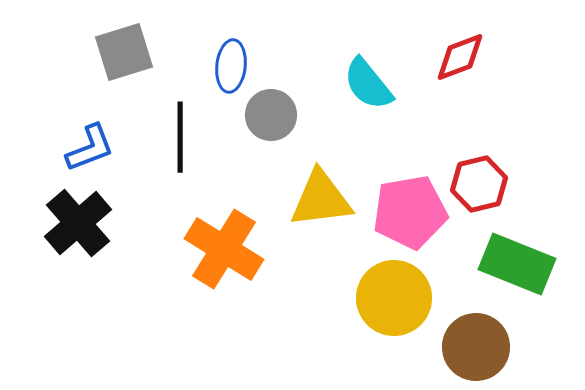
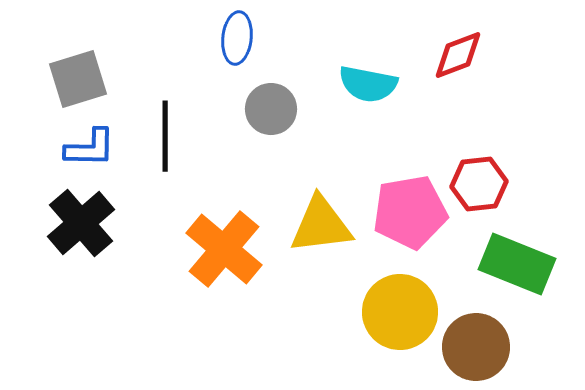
gray square: moved 46 px left, 27 px down
red diamond: moved 2 px left, 2 px up
blue ellipse: moved 6 px right, 28 px up
cyan semicircle: rotated 40 degrees counterclockwise
gray circle: moved 6 px up
black line: moved 15 px left, 1 px up
blue L-shape: rotated 22 degrees clockwise
red hexagon: rotated 8 degrees clockwise
yellow triangle: moved 26 px down
black cross: moved 3 px right
orange cross: rotated 8 degrees clockwise
yellow circle: moved 6 px right, 14 px down
